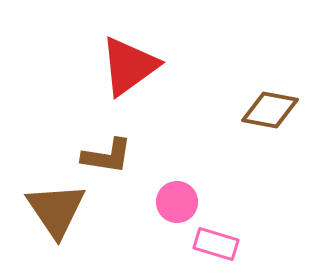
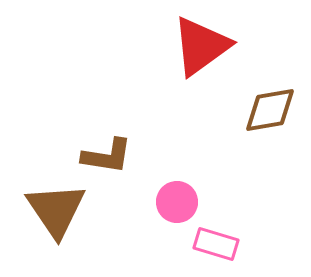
red triangle: moved 72 px right, 20 px up
brown diamond: rotated 20 degrees counterclockwise
